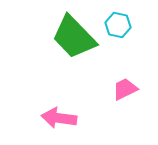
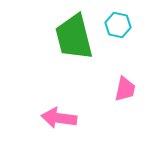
green trapezoid: rotated 30 degrees clockwise
pink trapezoid: rotated 128 degrees clockwise
